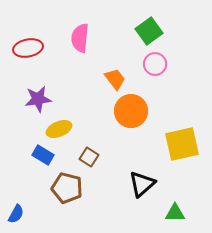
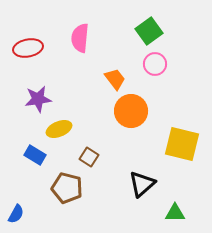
yellow square: rotated 27 degrees clockwise
blue rectangle: moved 8 px left
